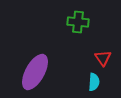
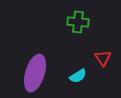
purple ellipse: moved 1 px down; rotated 12 degrees counterclockwise
cyan semicircle: moved 16 px left, 6 px up; rotated 54 degrees clockwise
